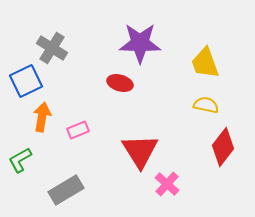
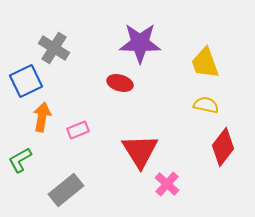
gray cross: moved 2 px right
gray rectangle: rotated 8 degrees counterclockwise
